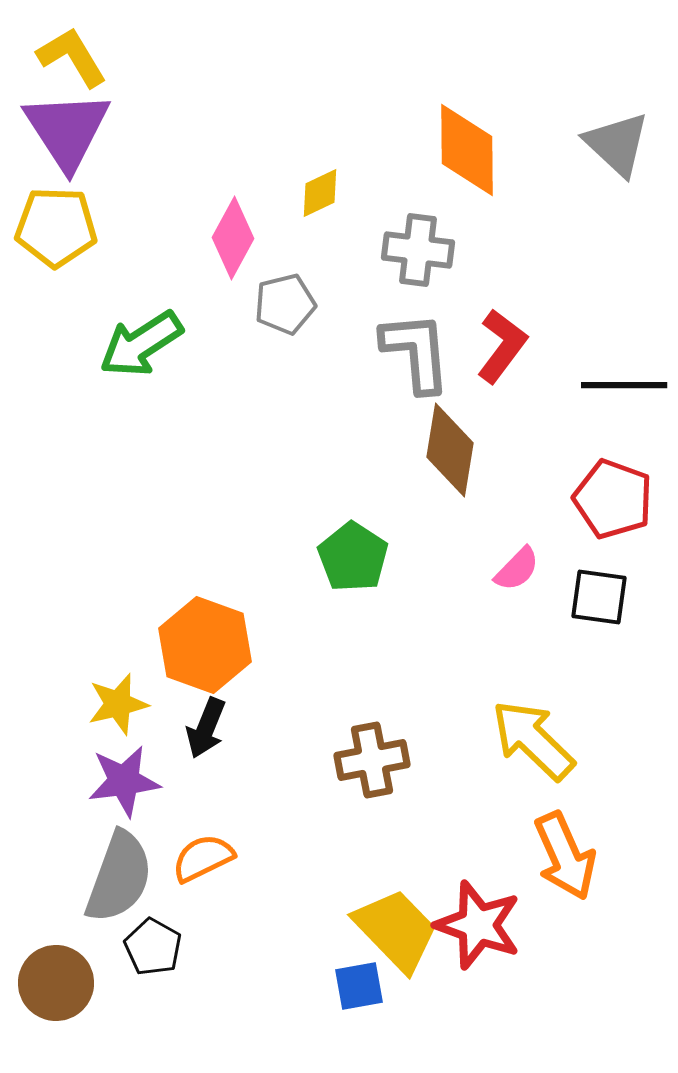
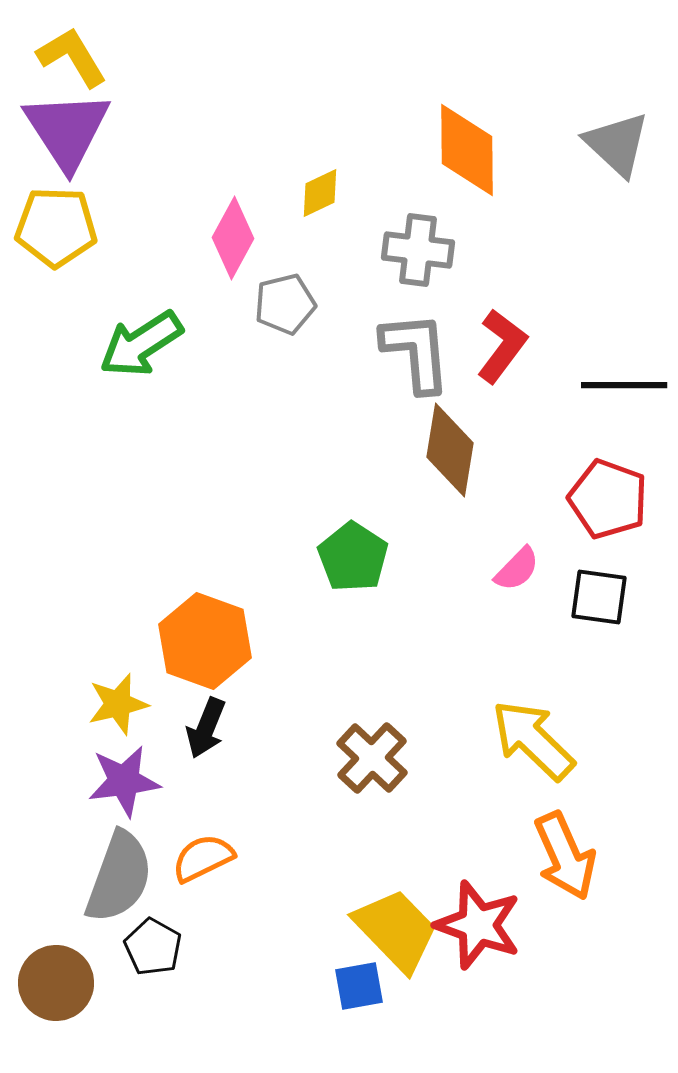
red pentagon: moved 5 px left
orange hexagon: moved 4 px up
brown cross: moved 2 px up; rotated 36 degrees counterclockwise
